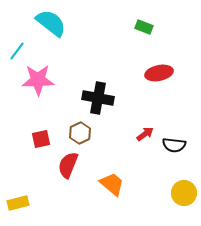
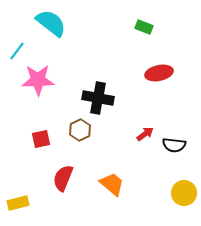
brown hexagon: moved 3 px up
red semicircle: moved 5 px left, 13 px down
